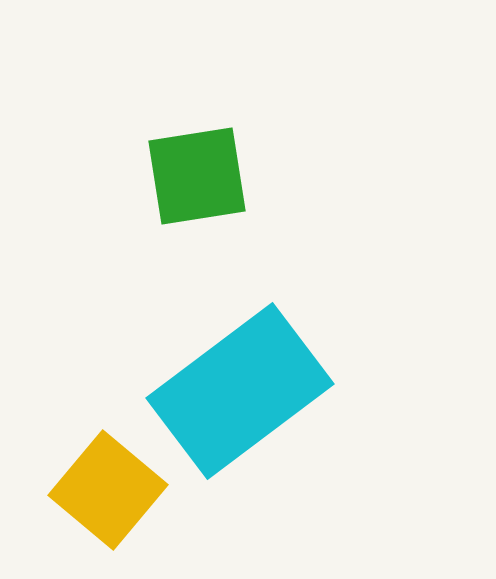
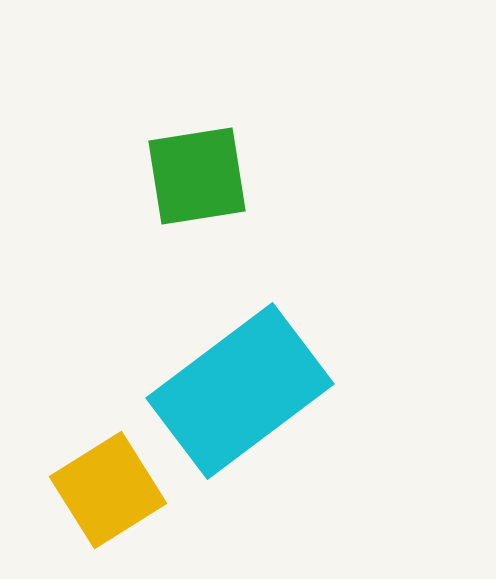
yellow square: rotated 18 degrees clockwise
